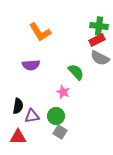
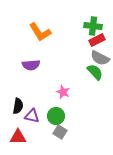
green cross: moved 6 px left
green semicircle: moved 19 px right
purple triangle: rotated 21 degrees clockwise
